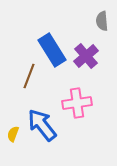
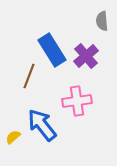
pink cross: moved 2 px up
yellow semicircle: moved 3 px down; rotated 28 degrees clockwise
